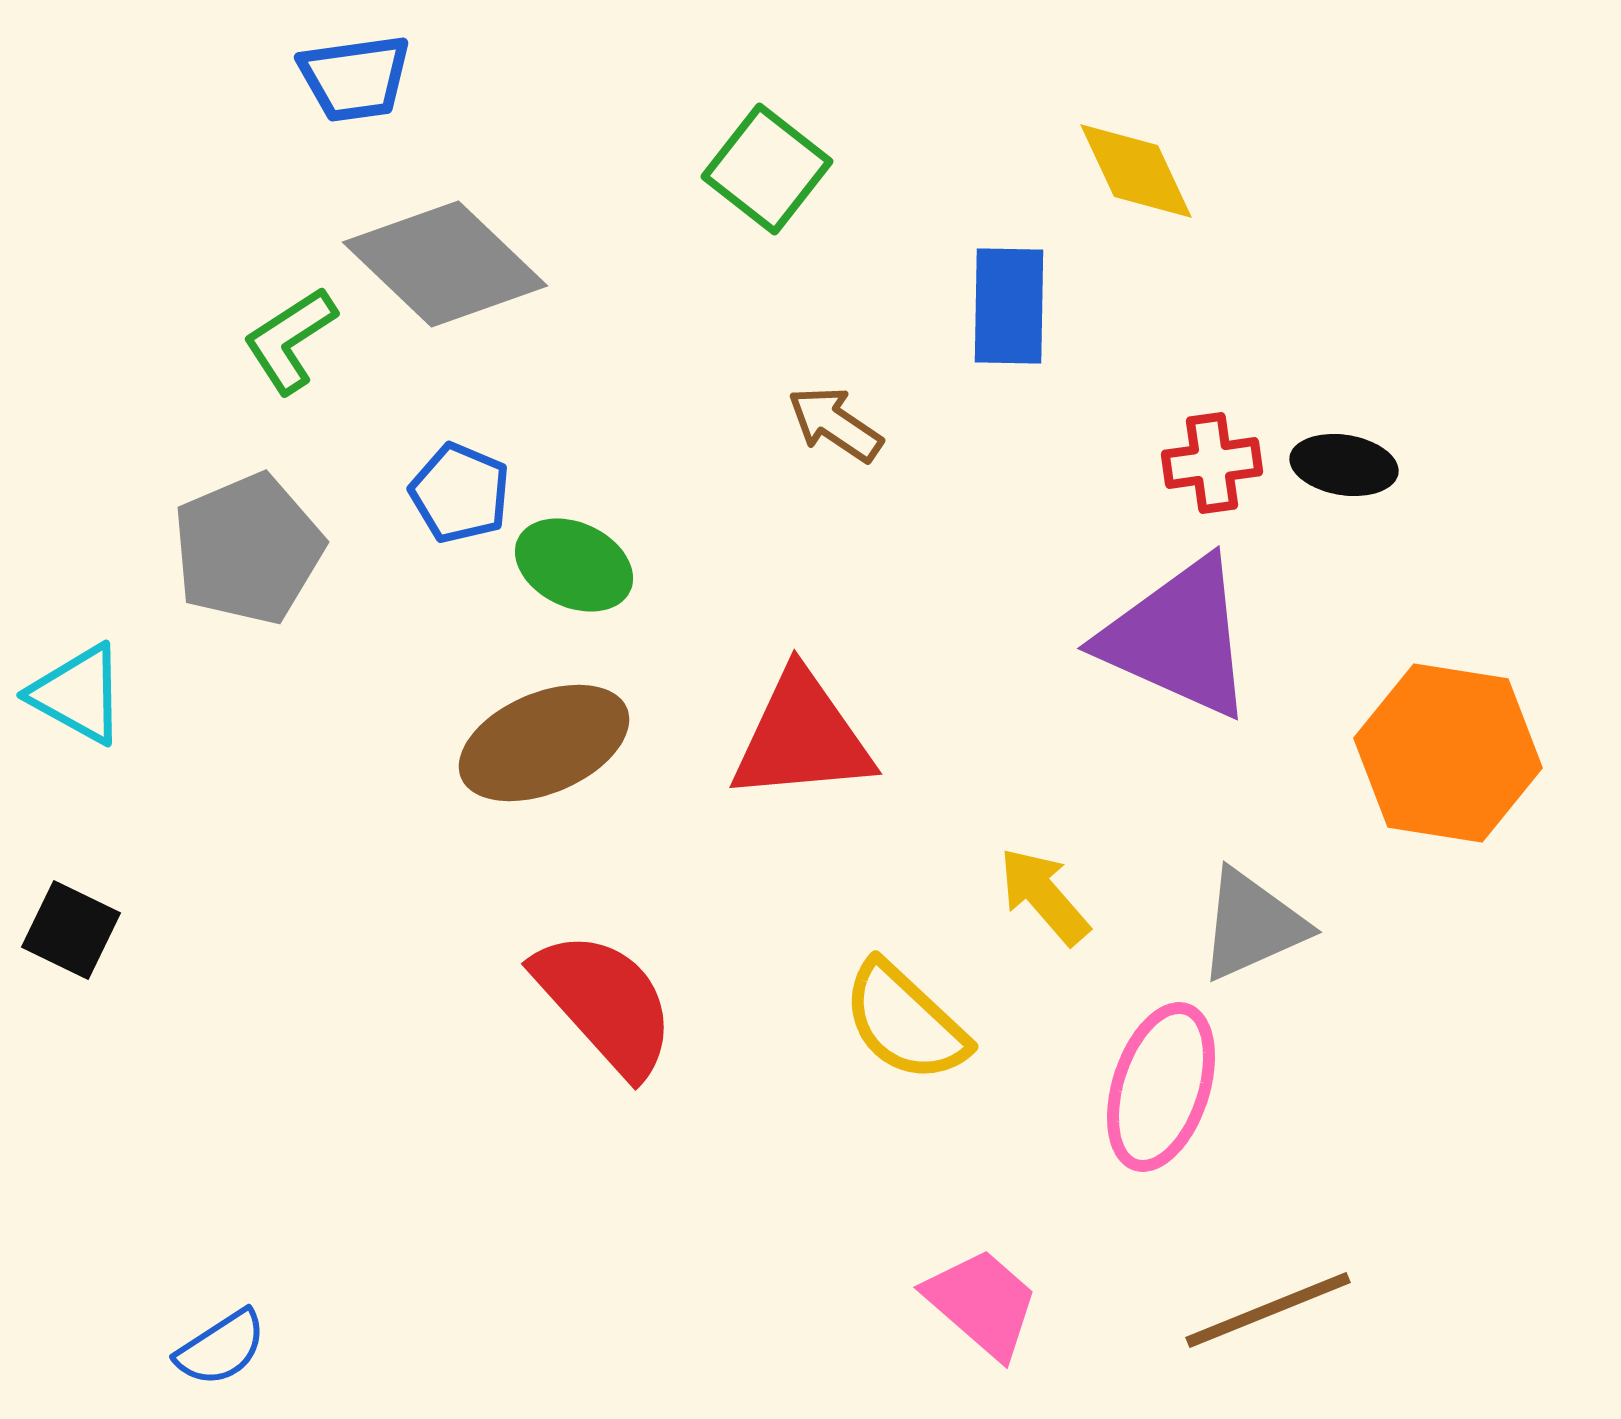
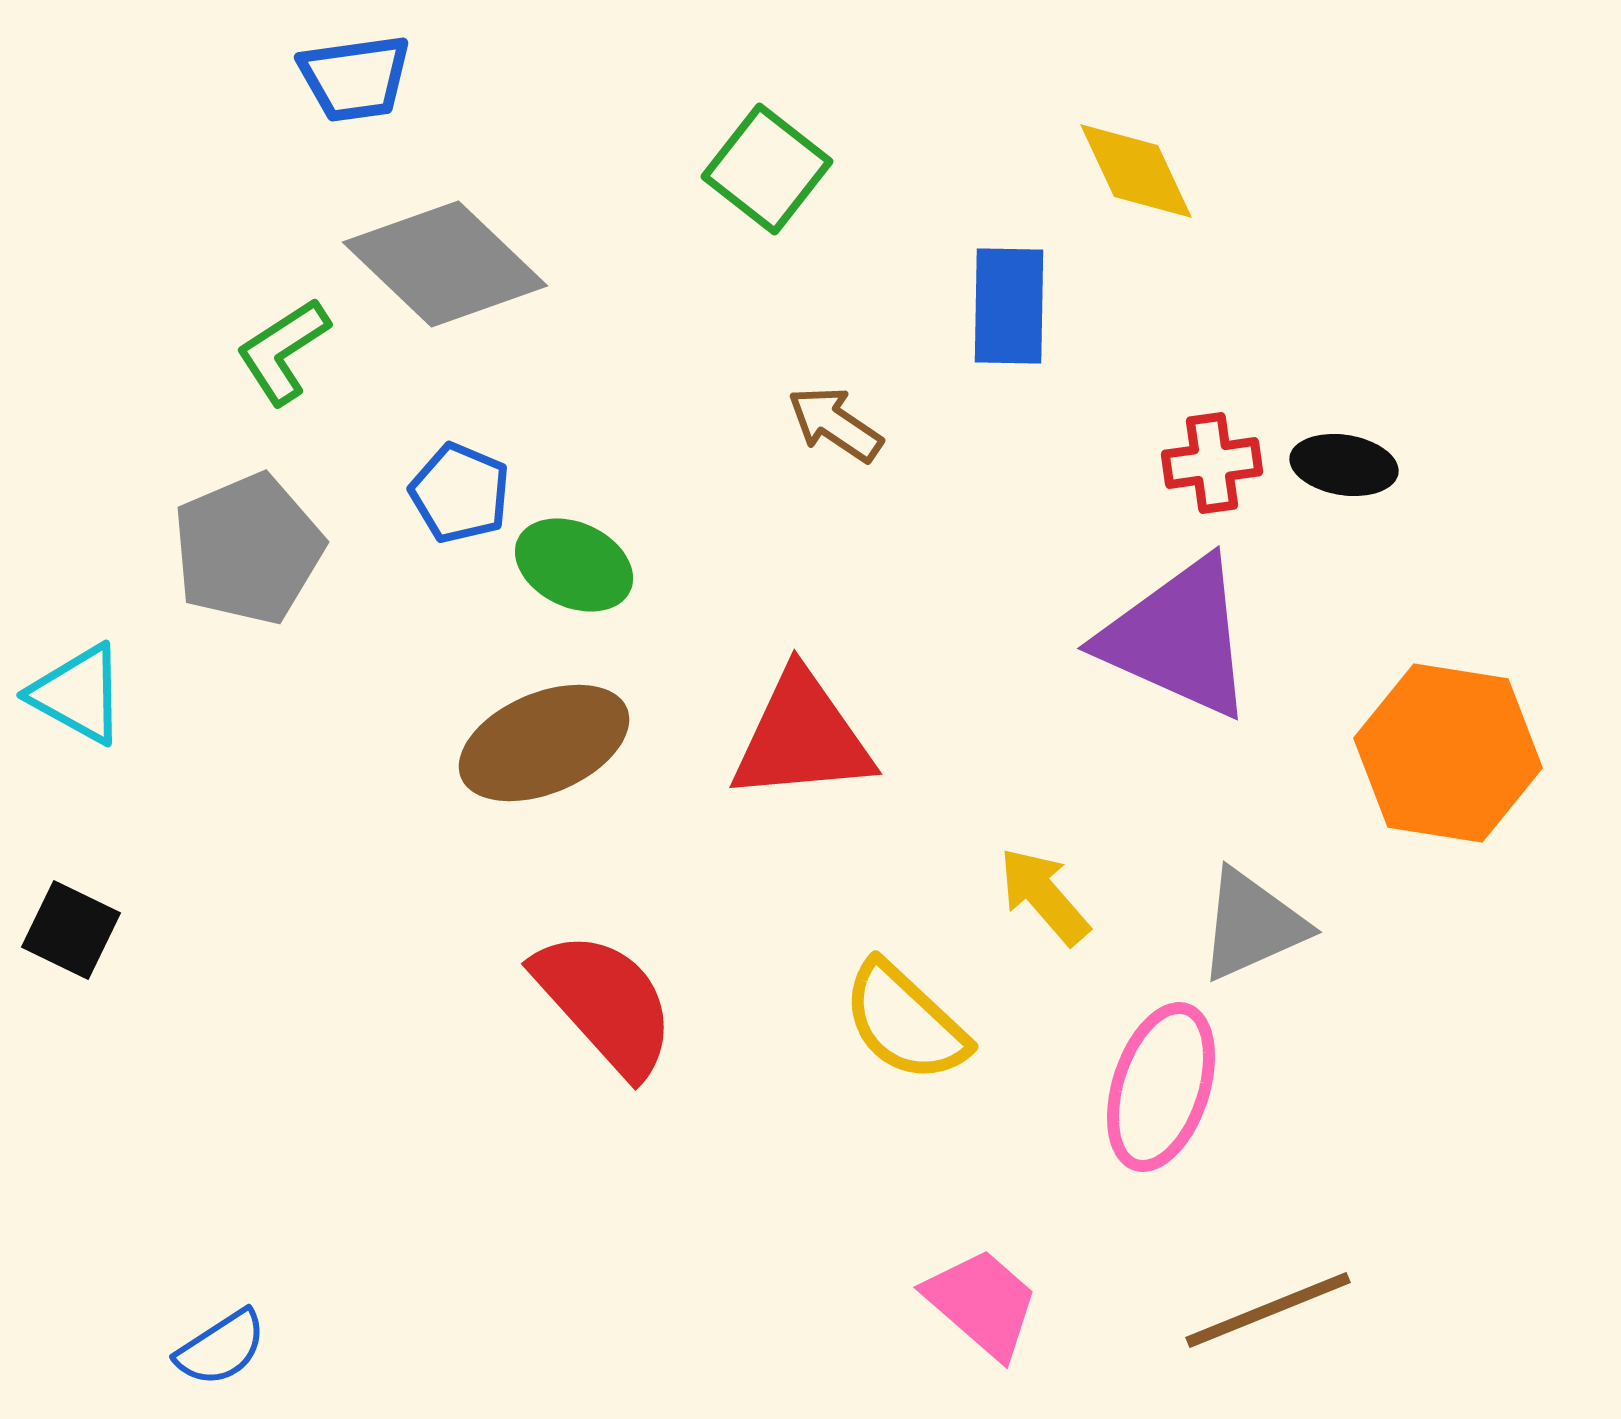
green L-shape: moved 7 px left, 11 px down
